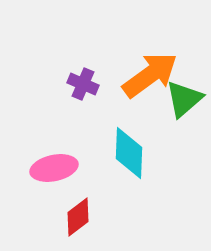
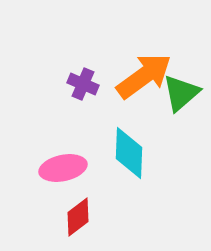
orange arrow: moved 6 px left, 1 px down
green triangle: moved 3 px left, 6 px up
pink ellipse: moved 9 px right
